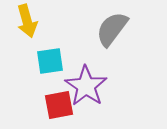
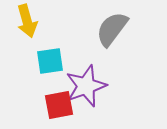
purple star: rotated 18 degrees clockwise
